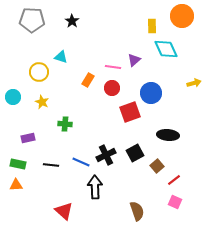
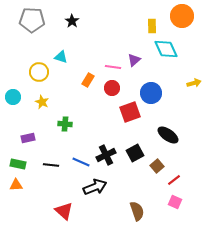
black ellipse: rotated 30 degrees clockwise
black arrow: rotated 70 degrees clockwise
